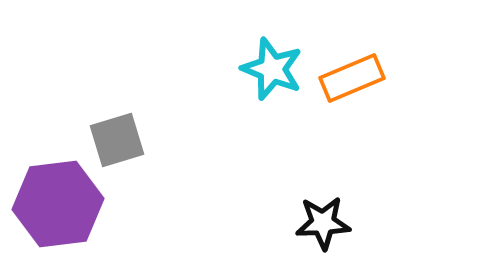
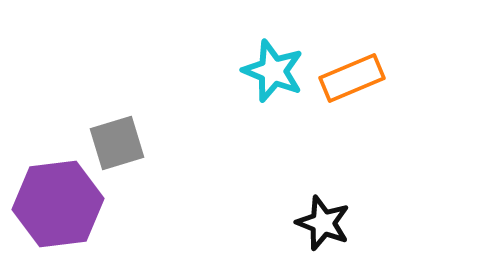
cyan star: moved 1 px right, 2 px down
gray square: moved 3 px down
black star: rotated 24 degrees clockwise
